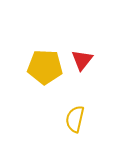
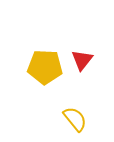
yellow semicircle: rotated 128 degrees clockwise
